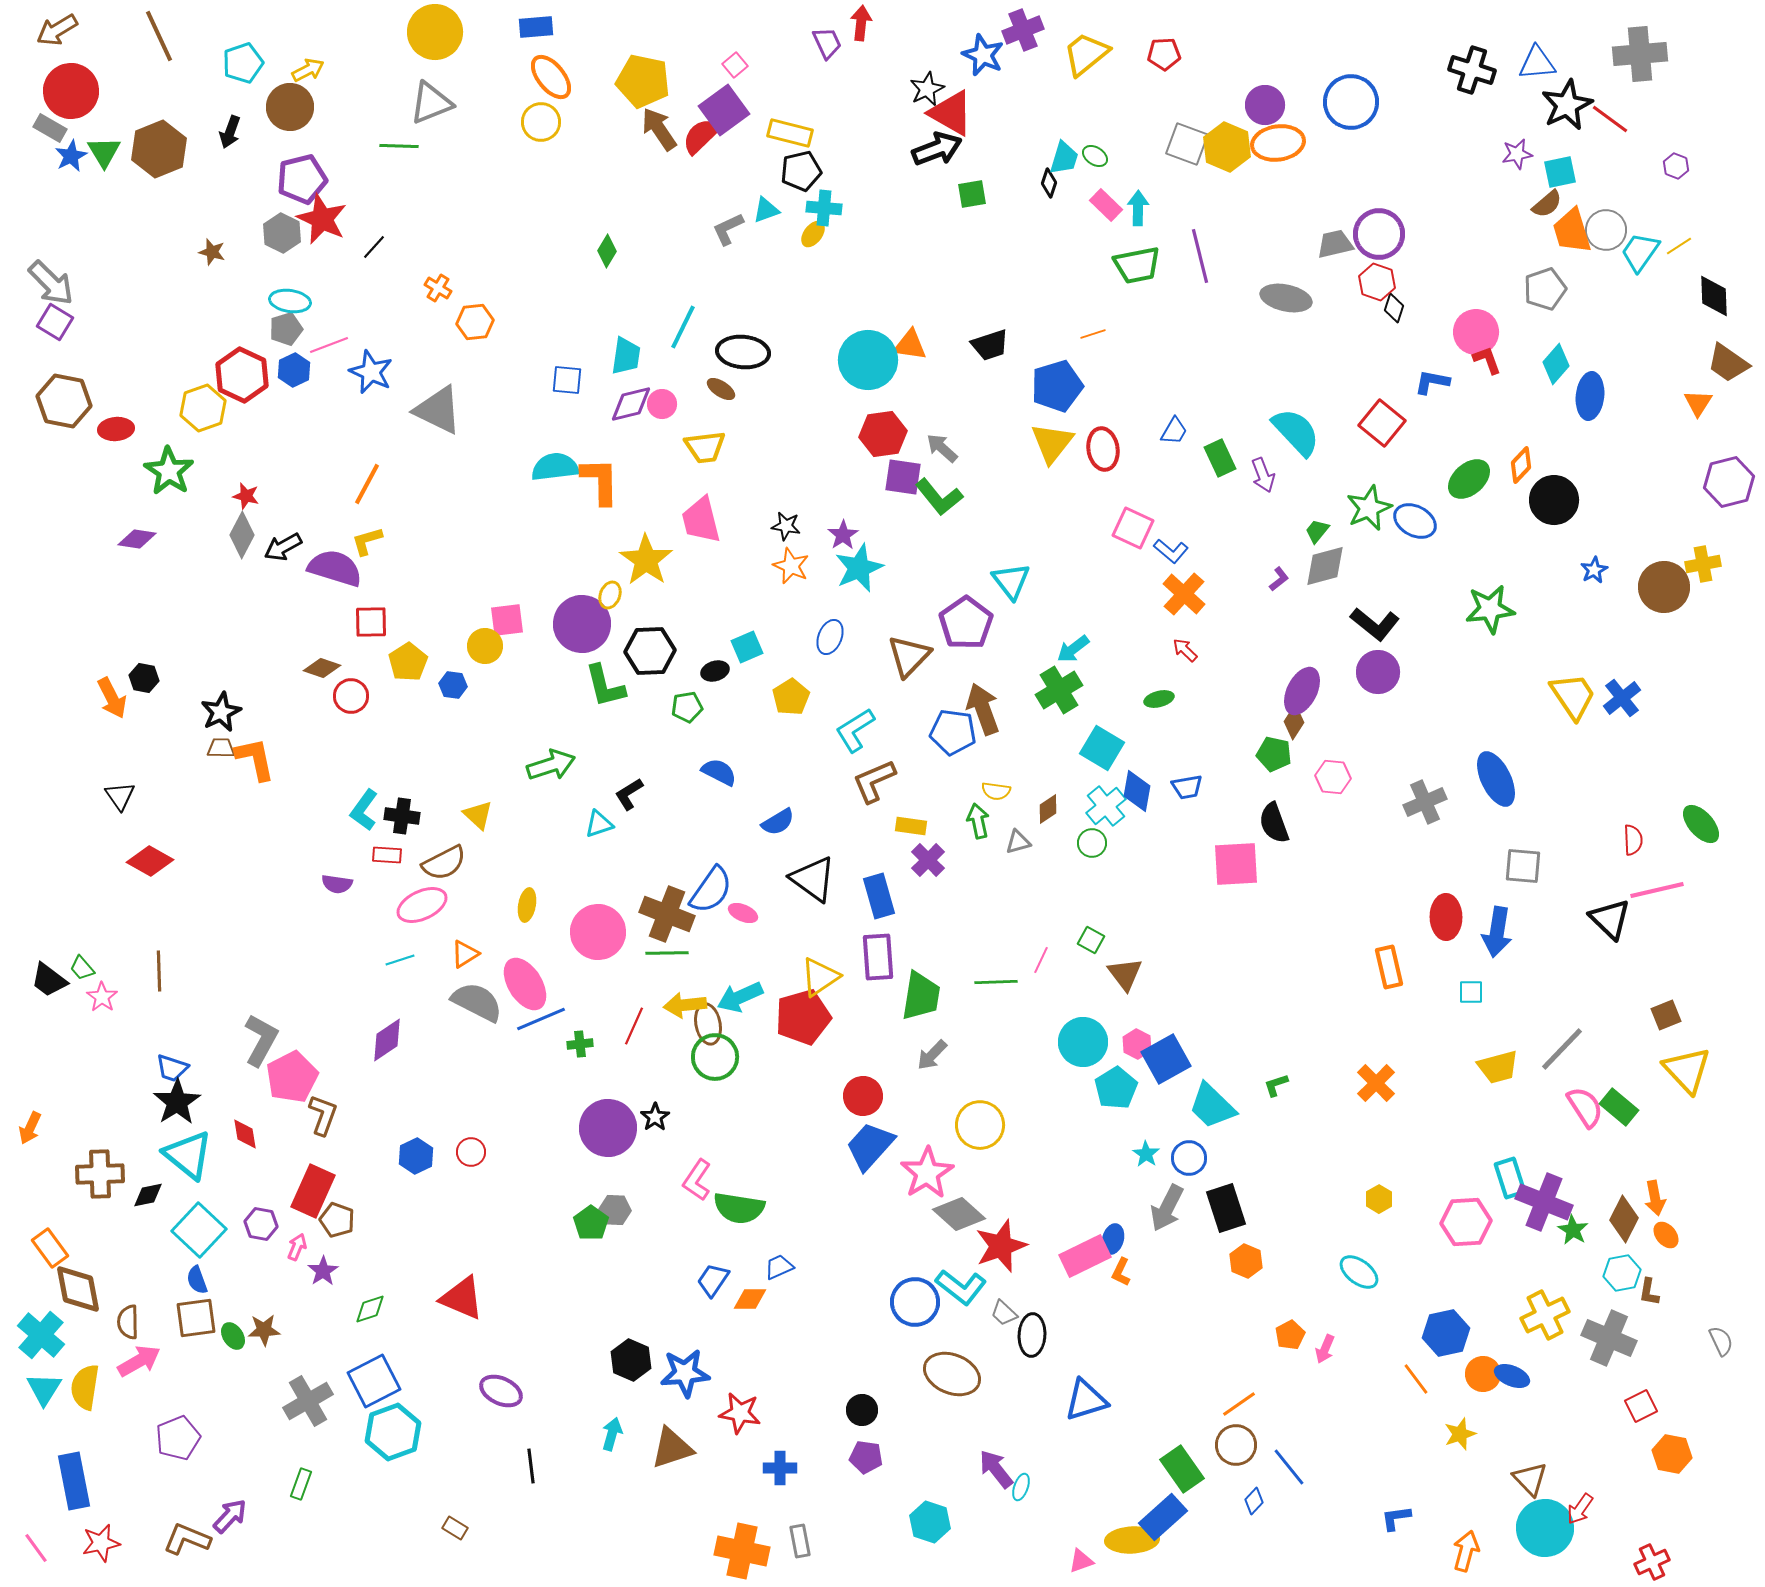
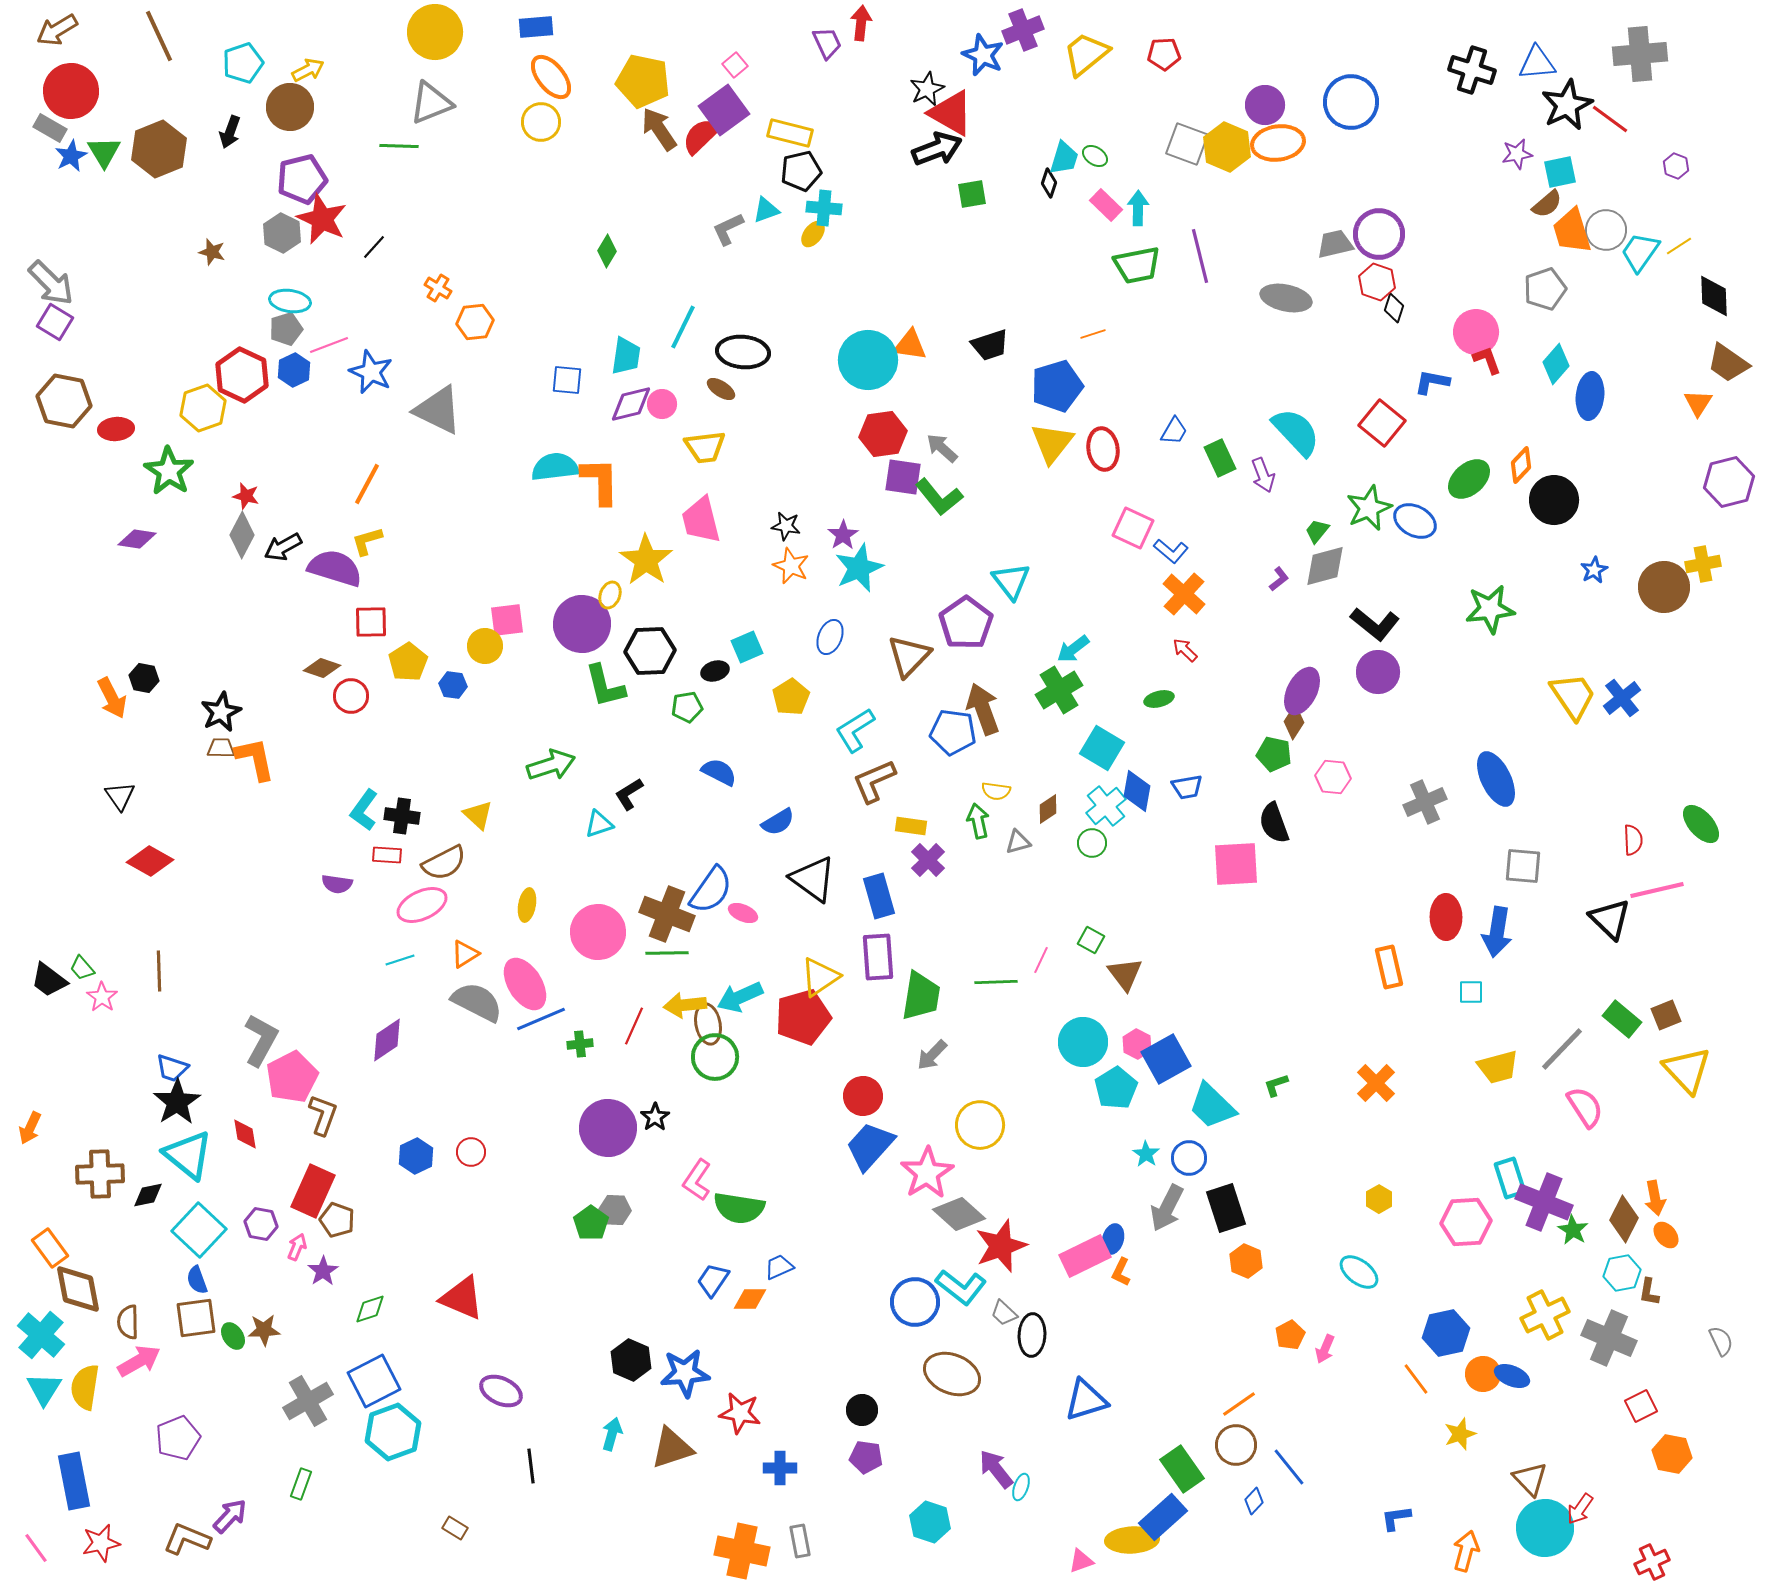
green rectangle at (1619, 1107): moved 3 px right, 88 px up
